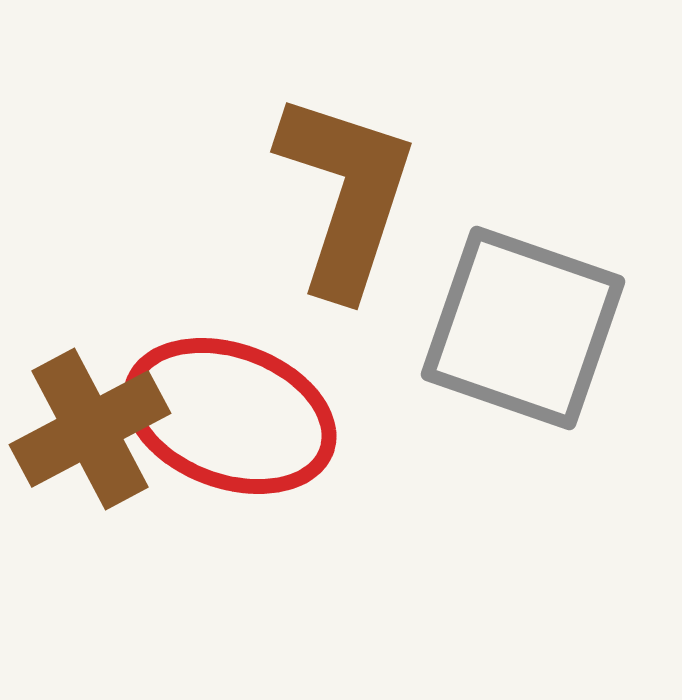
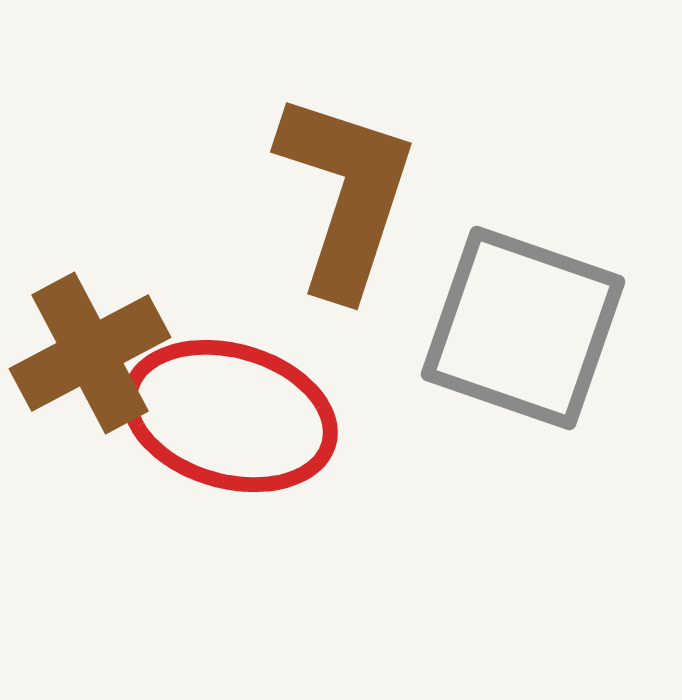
red ellipse: rotated 4 degrees counterclockwise
brown cross: moved 76 px up
